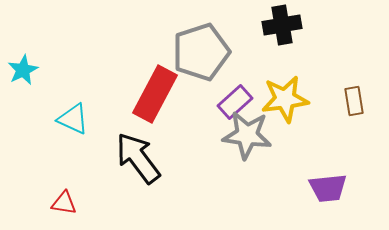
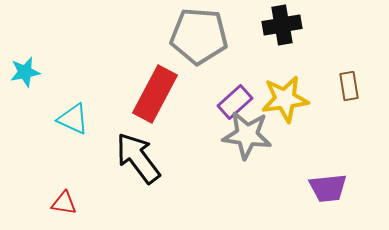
gray pentagon: moved 2 px left, 16 px up; rotated 22 degrees clockwise
cyan star: moved 2 px right, 2 px down; rotated 16 degrees clockwise
brown rectangle: moved 5 px left, 15 px up
